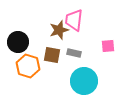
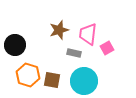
pink trapezoid: moved 14 px right, 14 px down
black circle: moved 3 px left, 3 px down
pink square: moved 1 px left, 2 px down; rotated 24 degrees counterclockwise
brown square: moved 25 px down
orange hexagon: moved 9 px down
